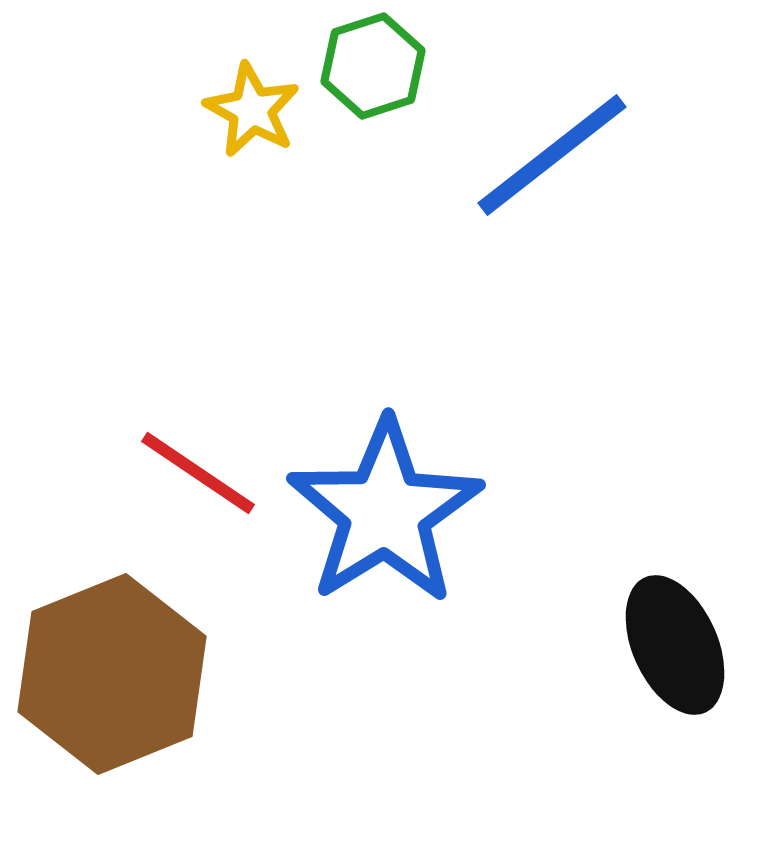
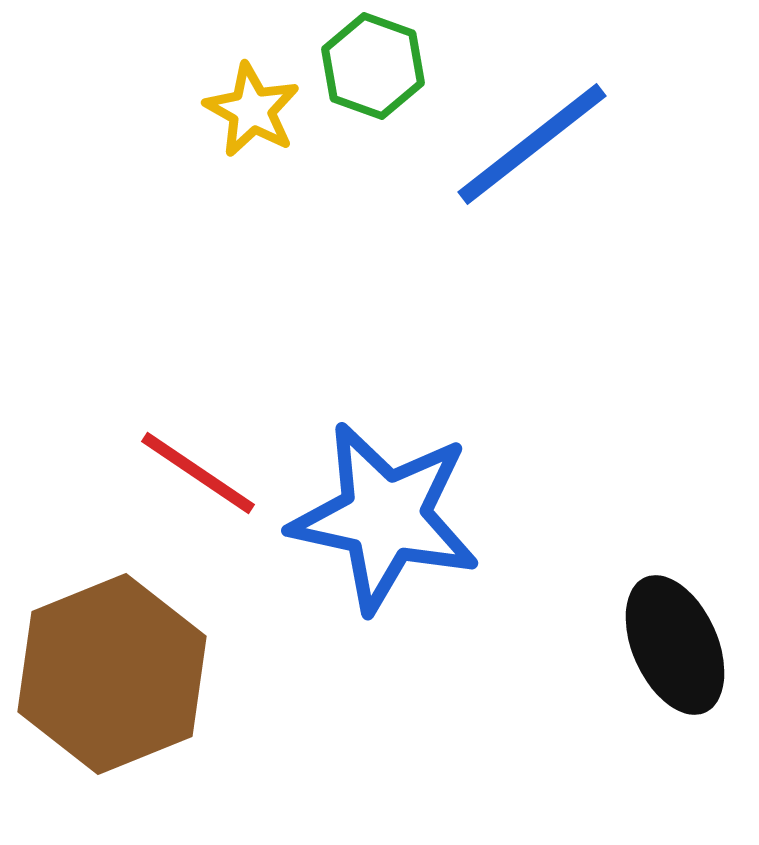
green hexagon: rotated 22 degrees counterclockwise
blue line: moved 20 px left, 11 px up
blue star: moved 5 px down; rotated 28 degrees counterclockwise
